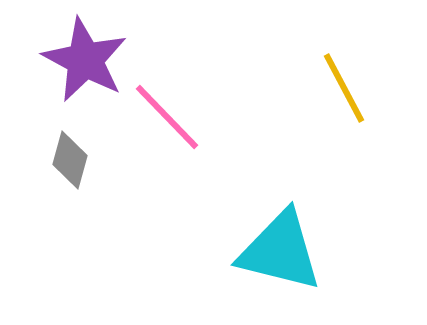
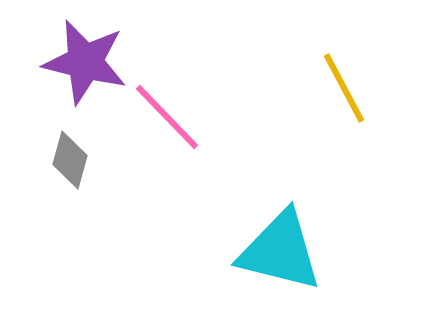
purple star: moved 2 px down; rotated 14 degrees counterclockwise
